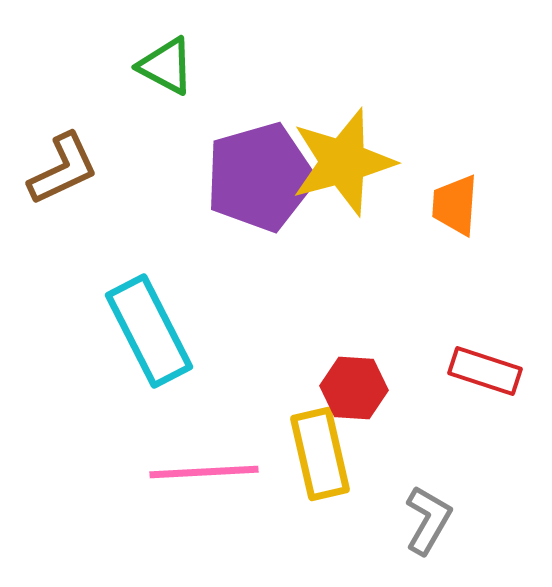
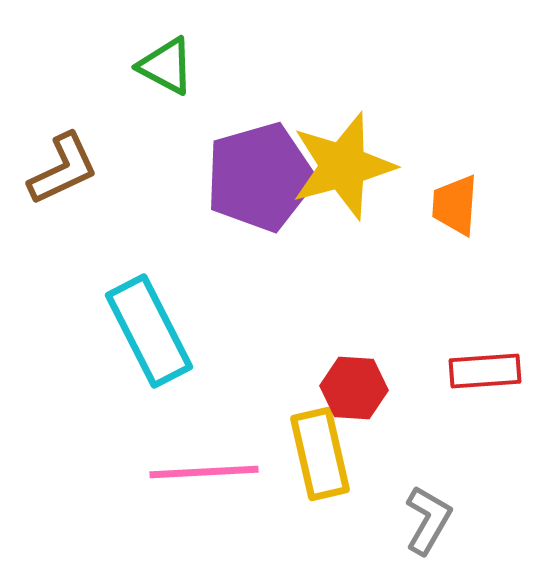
yellow star: moved 4 px down
red rectangle: rotated 22 degrees counterclockwise
